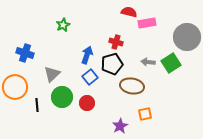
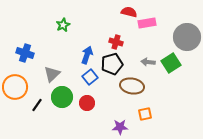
black line: rotated 40 degrees clockwise
purple star: moved 1 px down; rotated 28 degrees clockwise
